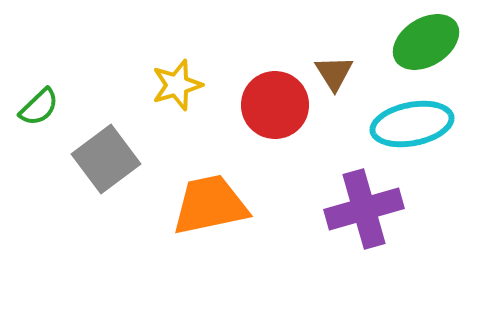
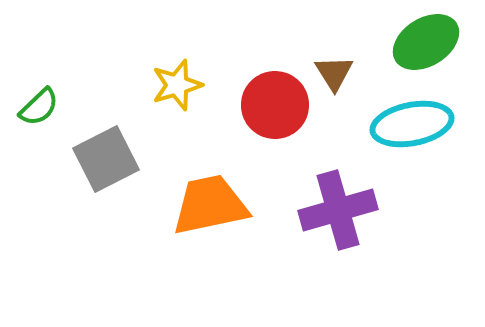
gray square: rotated 10 degrees clockwise
purple cross: moved 26 px left, 1 px down
